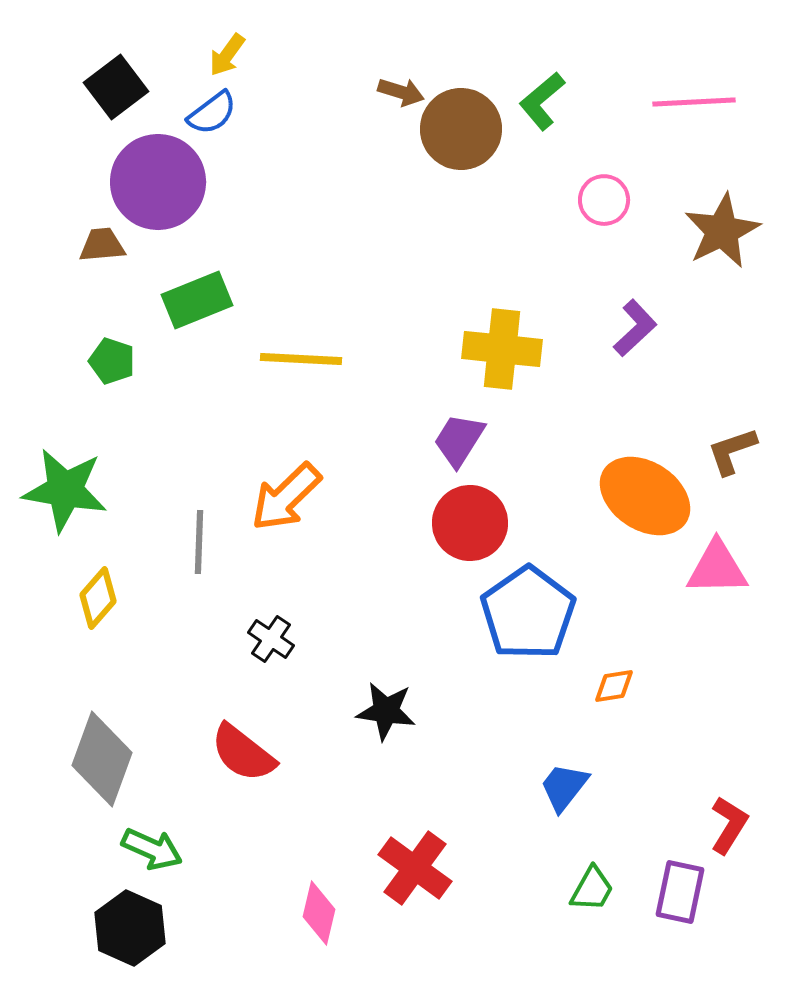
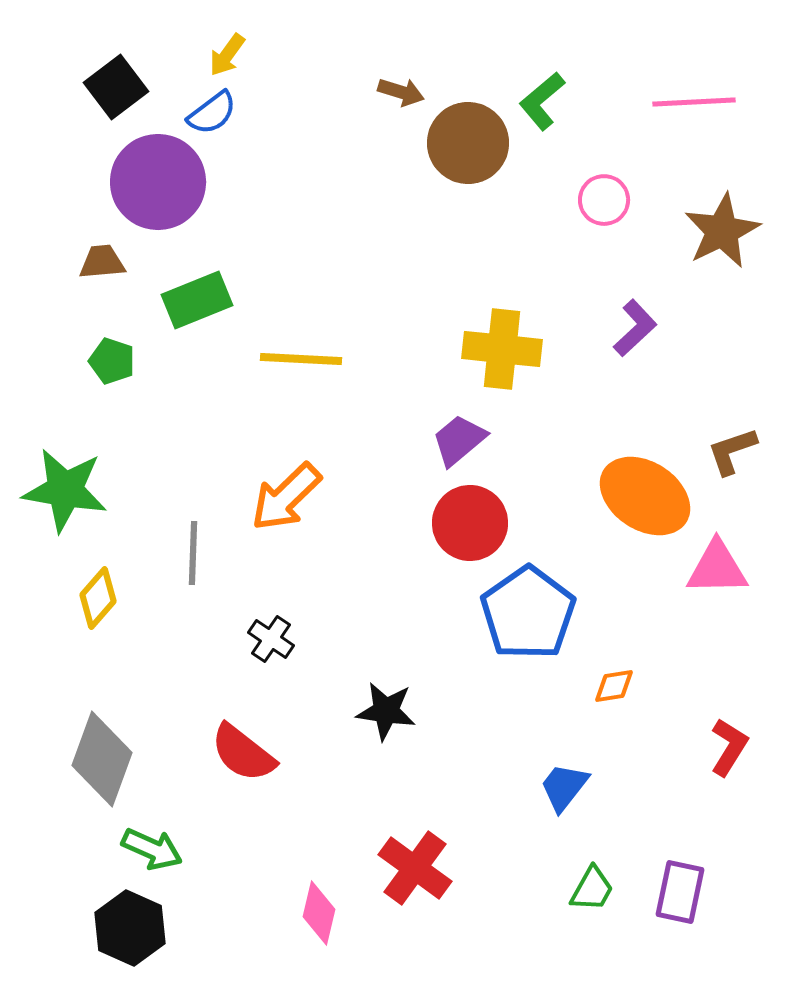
brown circle: moved 7 px right, 14 px down
brown trapezoid: moved 17 px down
purple trapezoid: rotated 18 degrees clockwise
gray line: moved 6 px left, 11 px down
red L-shape: moved 78 px up
